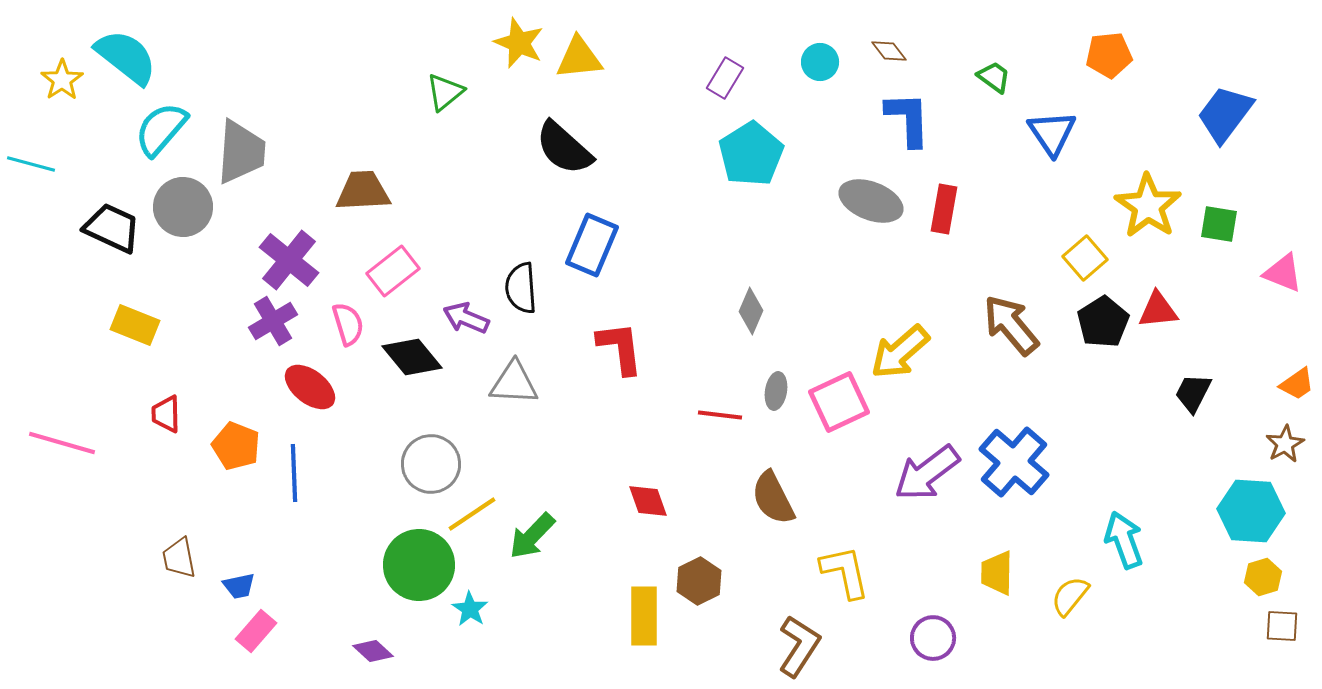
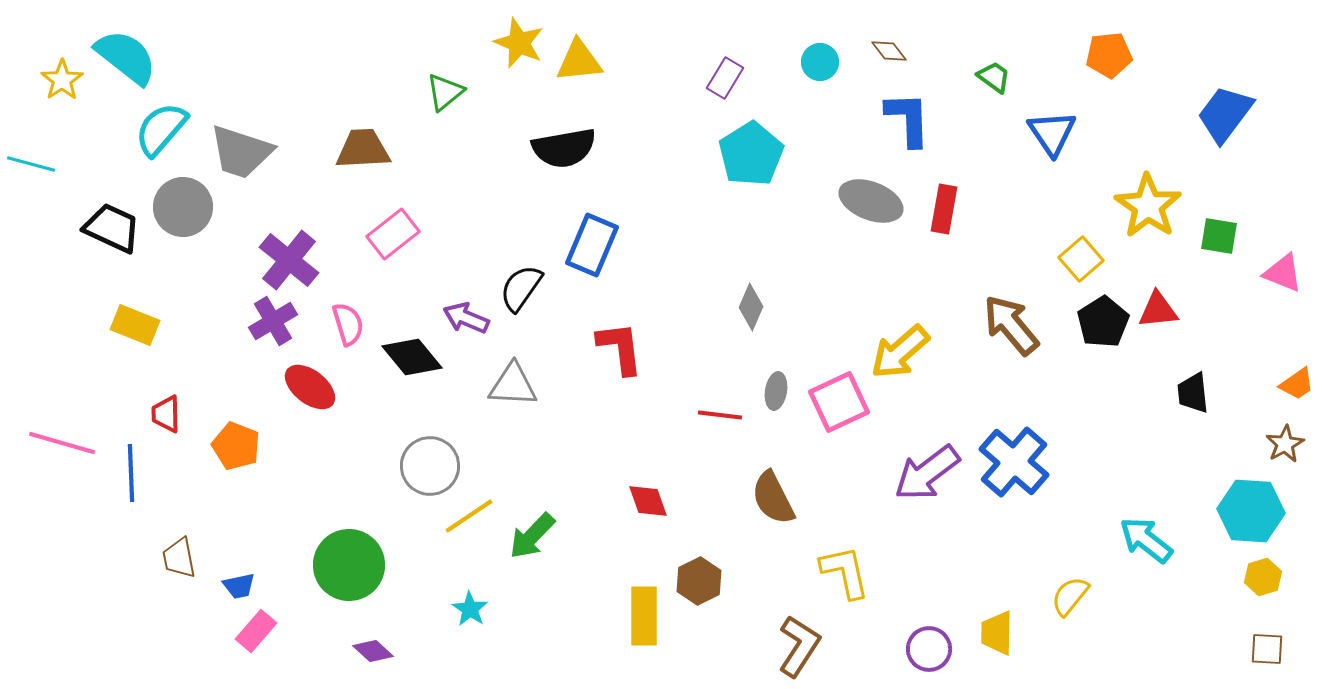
yellow triangle at (579, 58): moved 3 px down
black semicircle at (564, 148): rotated 52 degrees counterclockwise
gray trapezoid at (241, 152): rotated 104 degrees clockwise
brown trapezoid at (363, 191): moved 42 px up
green square at (1219, 224): moved 12 px down
yellow square at (1085, 258): moved 4 px left, 1 px down
pink rectangle at (393, 271): moved 37 px up
black semicircle at (521, 288): rotated 39 degrees clockwise
gray diamond at (751, 311): moved 4 px up
gray triangle at (514, 383): moved 1 px left, 2 px down
black trapezoid at (1193, 393): rotated 33 degrees counterclockwise
gray circle at (431, 464): moved 1 px left, 2 px down
blue line at (294, 473): moved 163 px left
yellow line at (472, 514): moved 3 px left, 2 px down
cyan arrow at (1124, 540): moved 22 px right; rotated 32 degrees counterclockwise
green circle at (419, 565): moved 70 px left
yellow trapezoid at (997, 573): moved 60 px down
brown square at (1282, 626): moved 15 px left, 23 px down
purple circle at (933, 638): moved 4 px left, 11 px down
